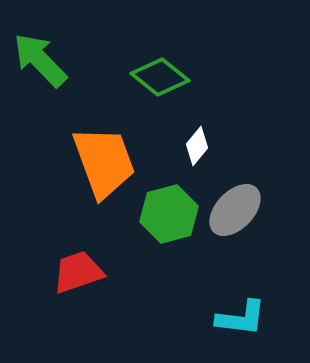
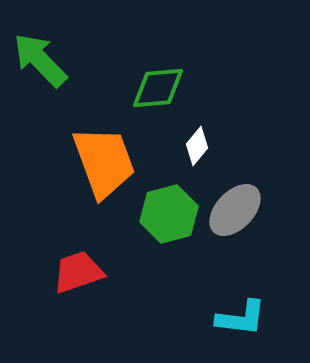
green diamond: moved 2 px left, 11 px down; rotated 44 degrees counterclockwise
